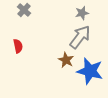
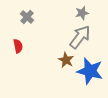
gray cross: moved 3 px right, 7 px down
